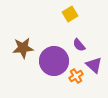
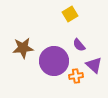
orange cross: rotated 24 degrees clockwise
